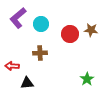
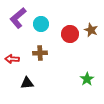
brown star: rotated 16 degrees clockwise
red arrow: moved 7 px up
